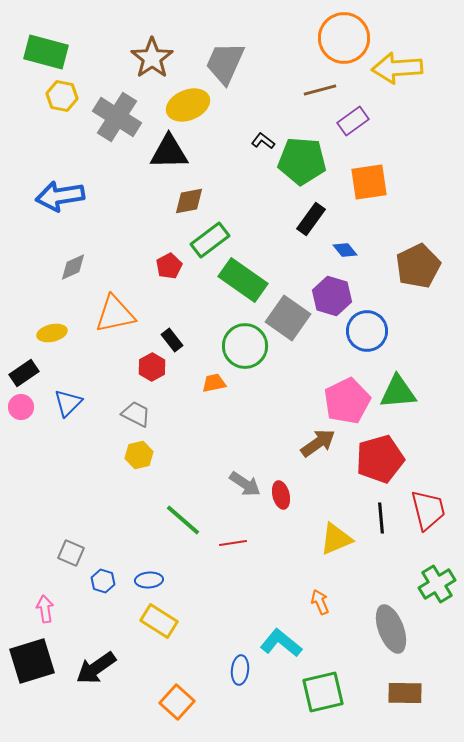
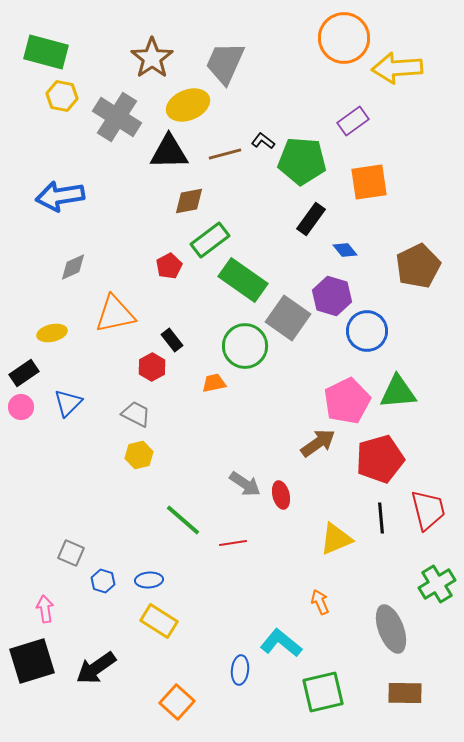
brown line at (320, 90): moved 95 px left, 64 px down
